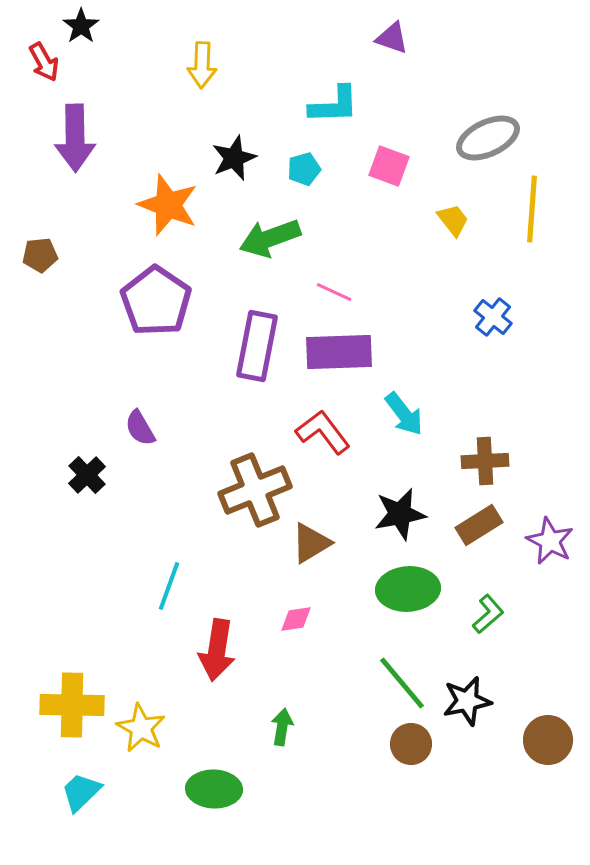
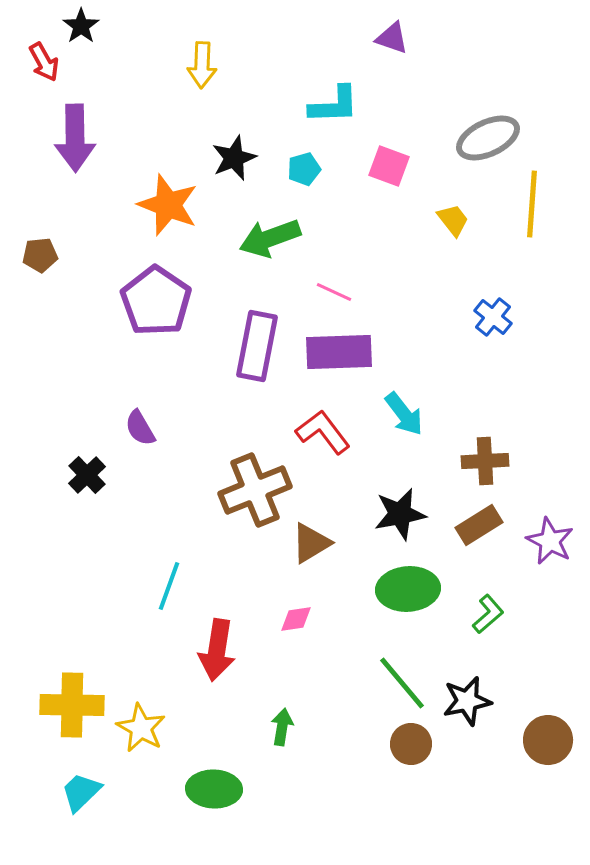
yellow line at (532, 209): moved 5 px up
